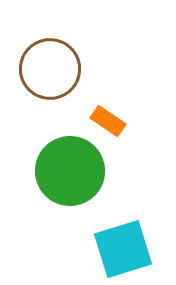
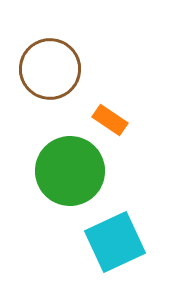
orange rectangle: moved 2 px right, 1 px up
cyan square: moved 8 px left, 7 px up; rotated 8 degrees counterclockwise
